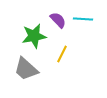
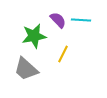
cyan line: moved 2 px left, 1 px down
yellow line: moved 1 px right
